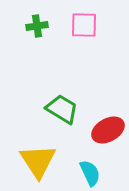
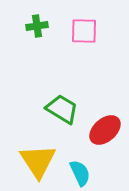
pink square: moved 6 px down
red ellipse: moved 3 px left; rotated 12 degrees counterclockwise
cyan semicircle: moved 10 px left
